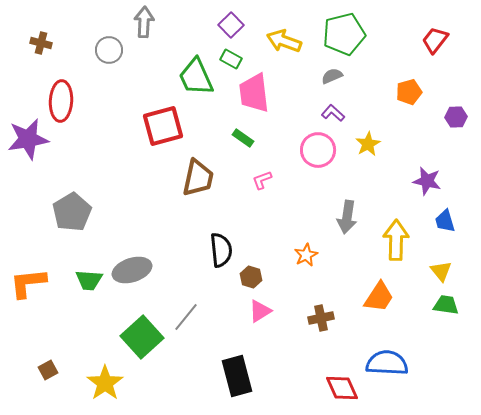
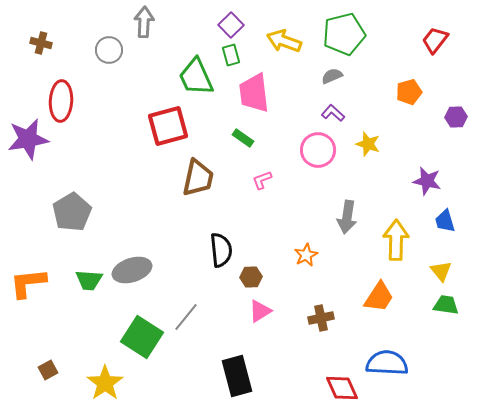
green rectangle at (231, 59): moved 4 px up; rotated 45 degrees clockwise
red square at (163, 126): moved 5 px right
yellow star at (368, 144): rotated 25 degrees counterclockwise
brown hexagon at (251, 277): rotated 20 degrees counterclockwise
green square at (142, 337): rotated 15 degrees counterclockwise
